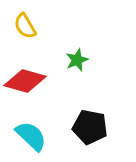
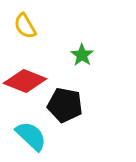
green star: moved 5 px right, 5 px up; rotated 15 degrees counterclockwise
red diamond: rotated 6 degrees clockwise
black pentagon: moved 25 px left, 22 px up
